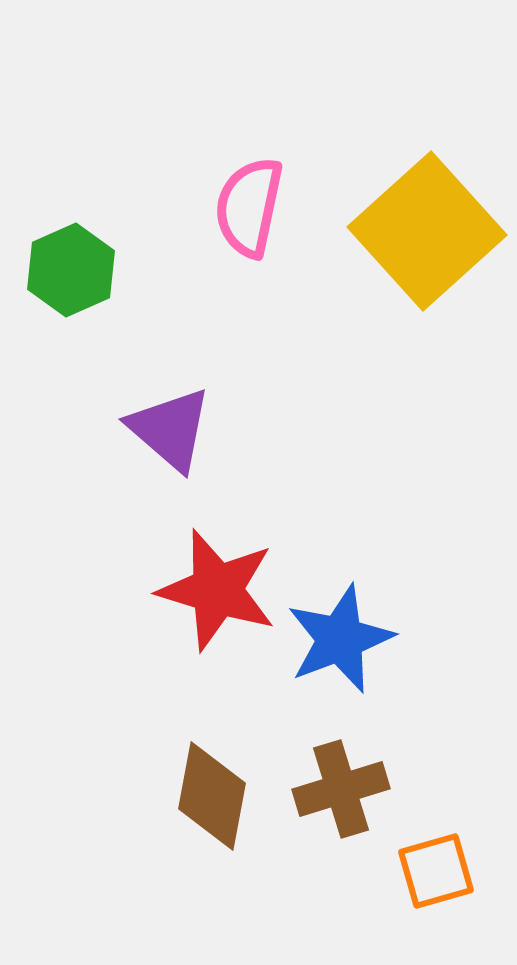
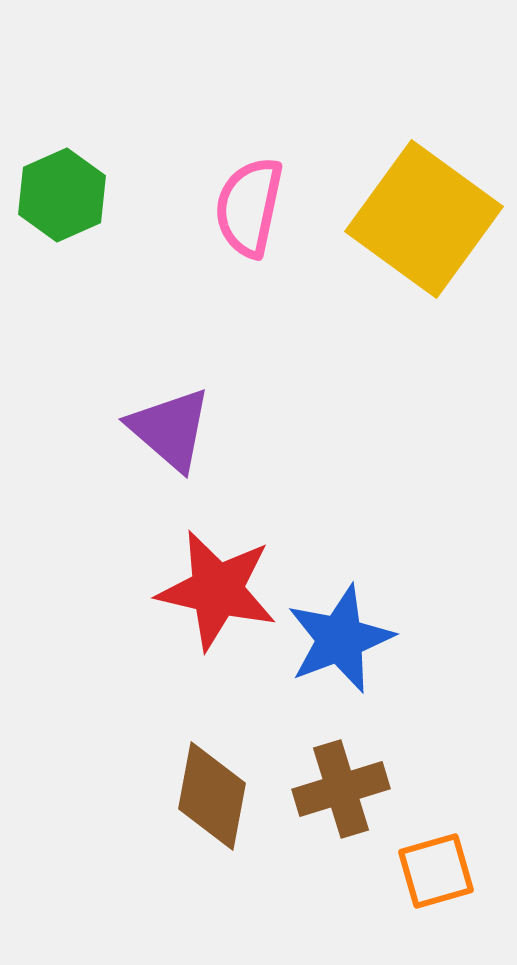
yellow square: moved 3 px left, 12 px up; rotated 12 degrees counterclockwise
green hexagon: moved 9 px left, 75 px up
red star: rotated 4 degrees counterclockwise
